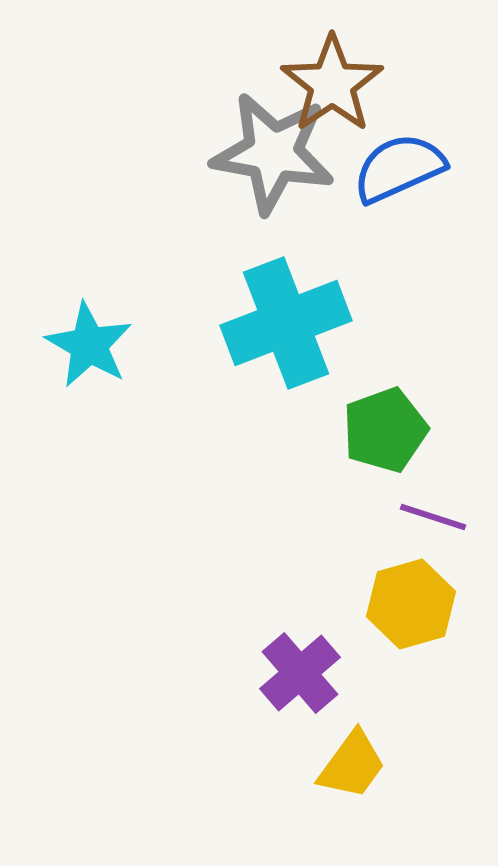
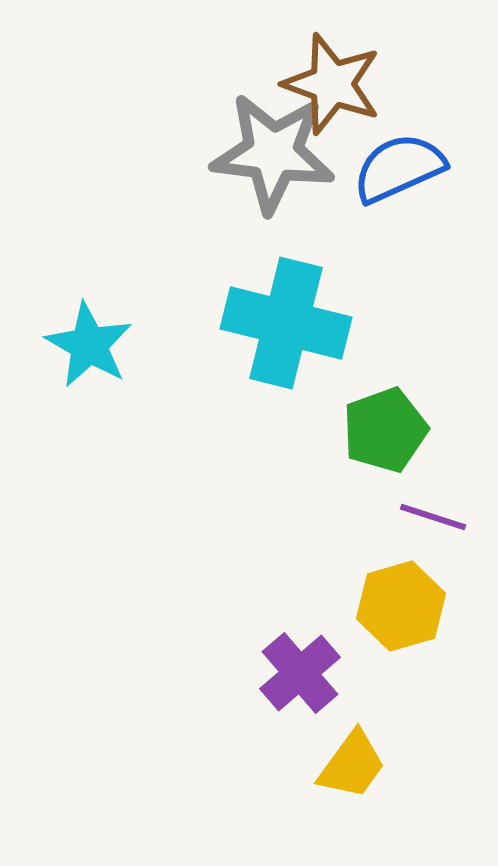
brown star: rotated 18 degrees counterclockwise
gray star: rotated 3 degrees counterclockwise
cyan cross: rotated 35 degrees clockwise
yellow hexagon: moved 10 px left, 2 px down
